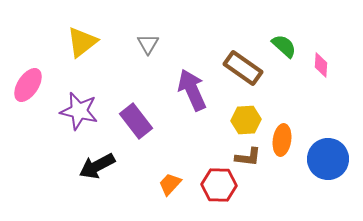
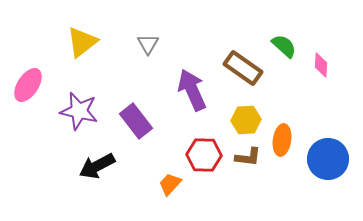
red hexagon: moved 15 px left, 30 px up
